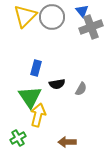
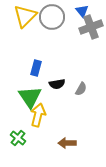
green cross: rotated 21 degrees counterclockwise
brown arrow: moved 1 px down
